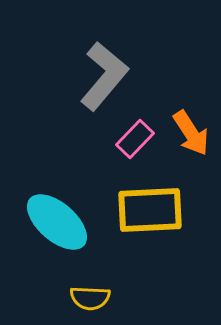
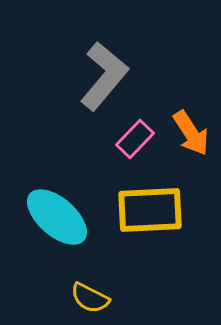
cyan ellipse: moved 5 px up
yellow semicircle: rotated 24 degrees clockwise
